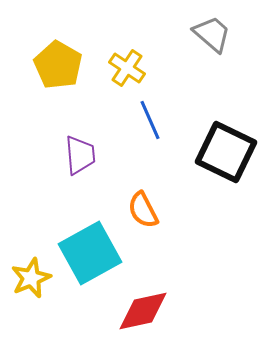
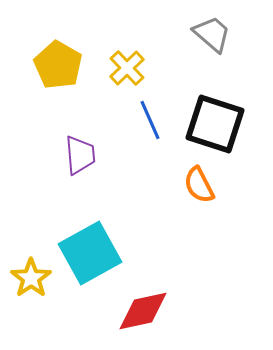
yellow cross: rotated 12 degrees clockwise
black square: moved 11 px left, 28 px up; rotated 8 degrees counterclockwise
orange semicircle: moved 56 px right, 25 px up
yellow star: rotated 12 degrees counterclockwise
